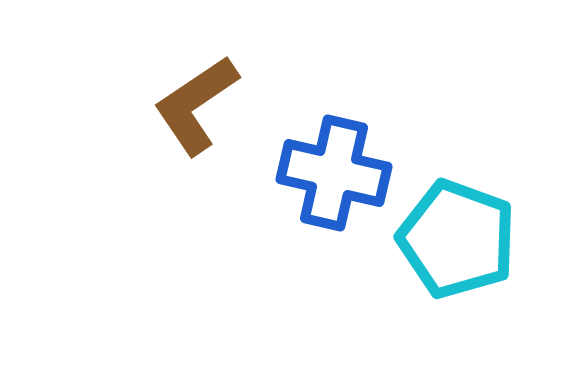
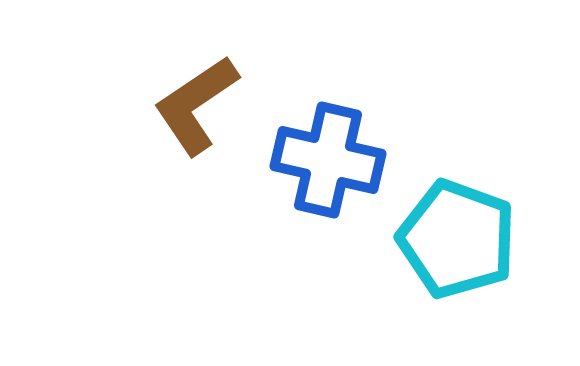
blue cross: moved 6 px left, 13 px up
